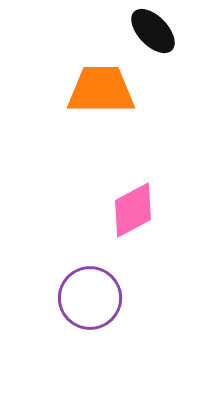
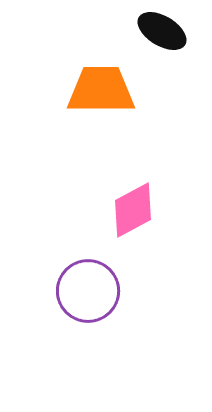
black ellipse: moved 9 px right; rotated 15 degrees counterclockwise
purple circle: moved 2 px left, 7 px up
